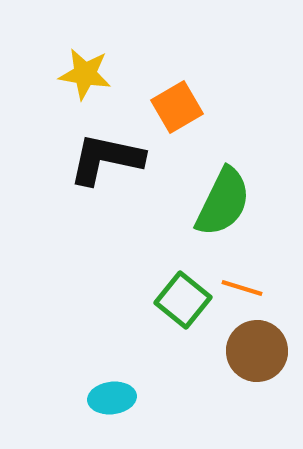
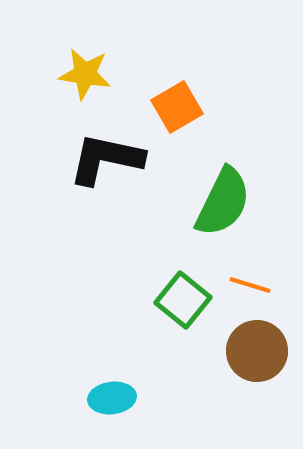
orange line: moved 8 px right, 3 px up
